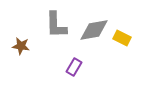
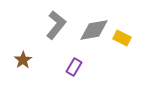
gray L-shape: rotated 140 degrees counterclockwise
brown star: moved 2 px right, 14 px down; rotated 30 degrees clockwise
